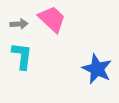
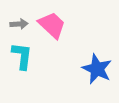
pink trapezoid: moved 6 px down
